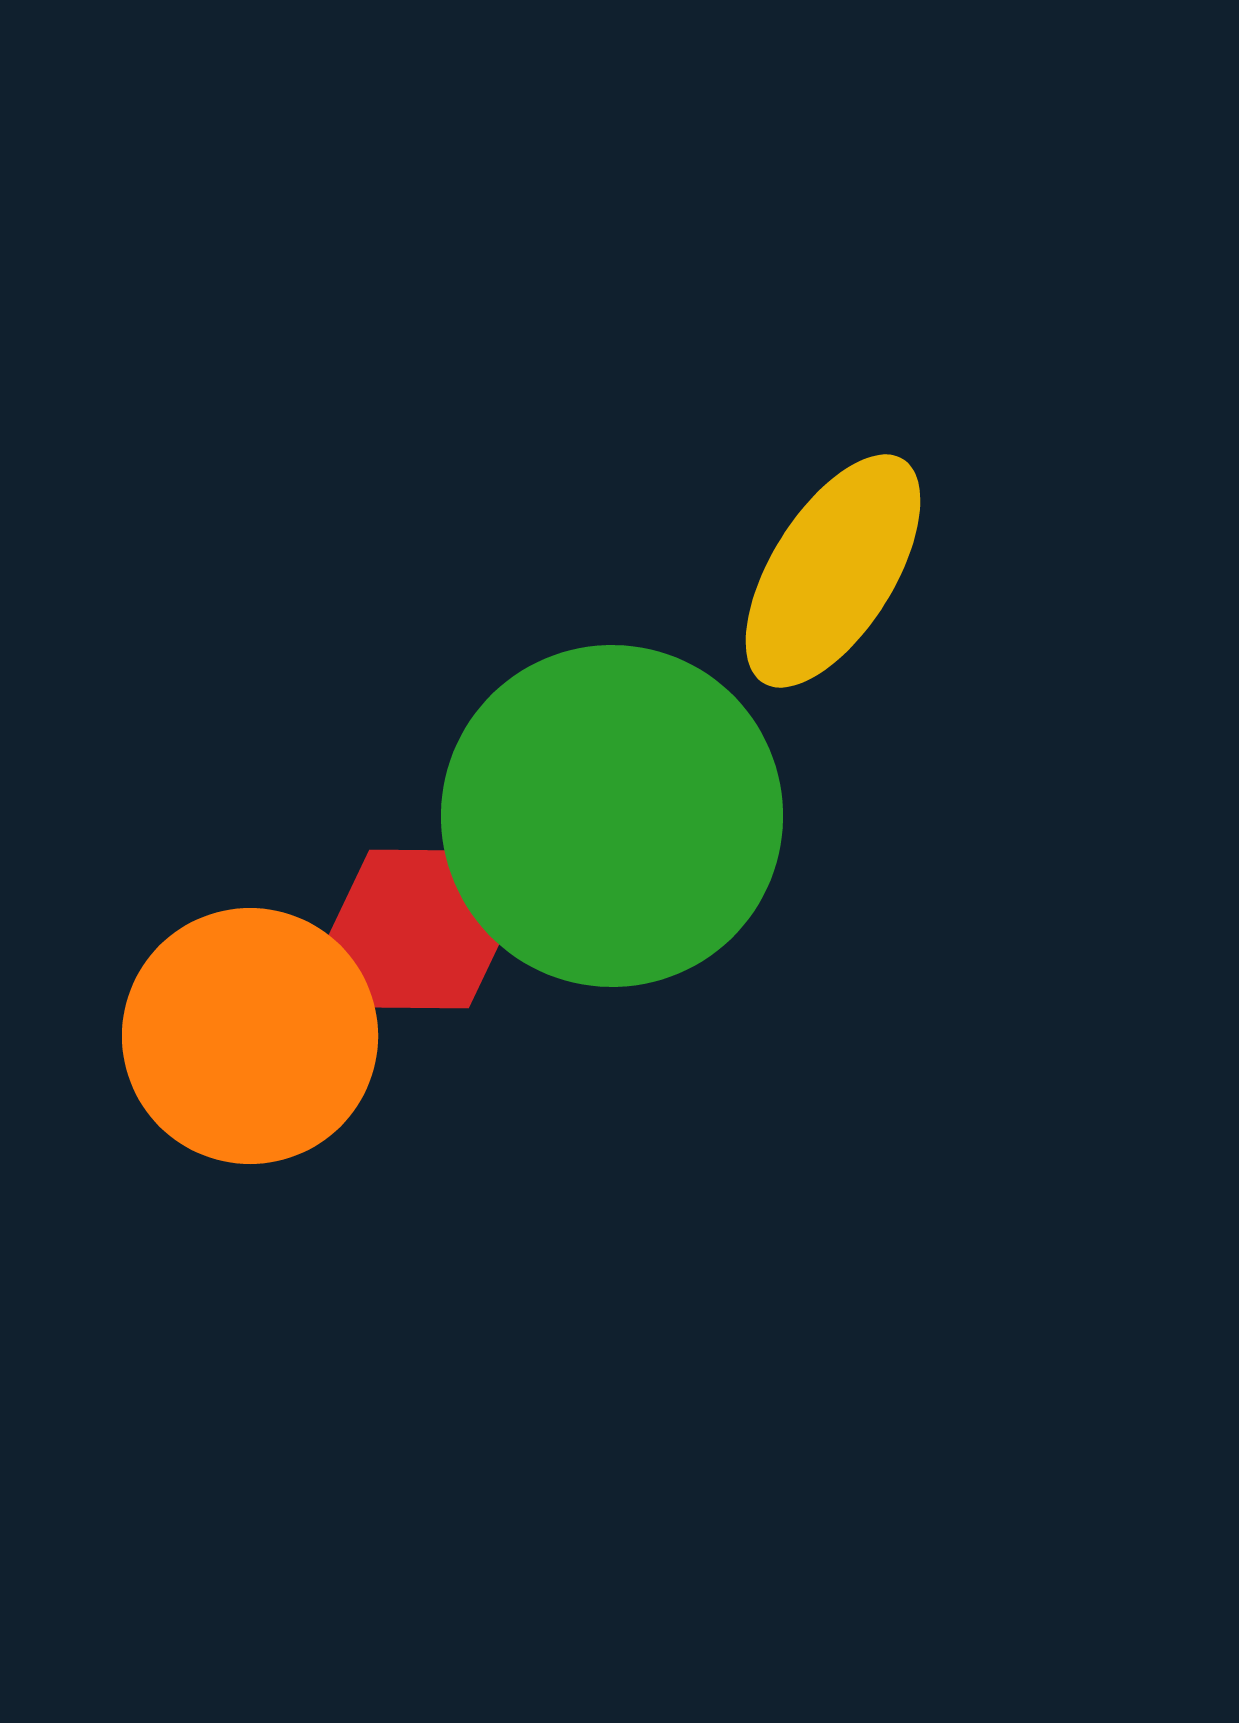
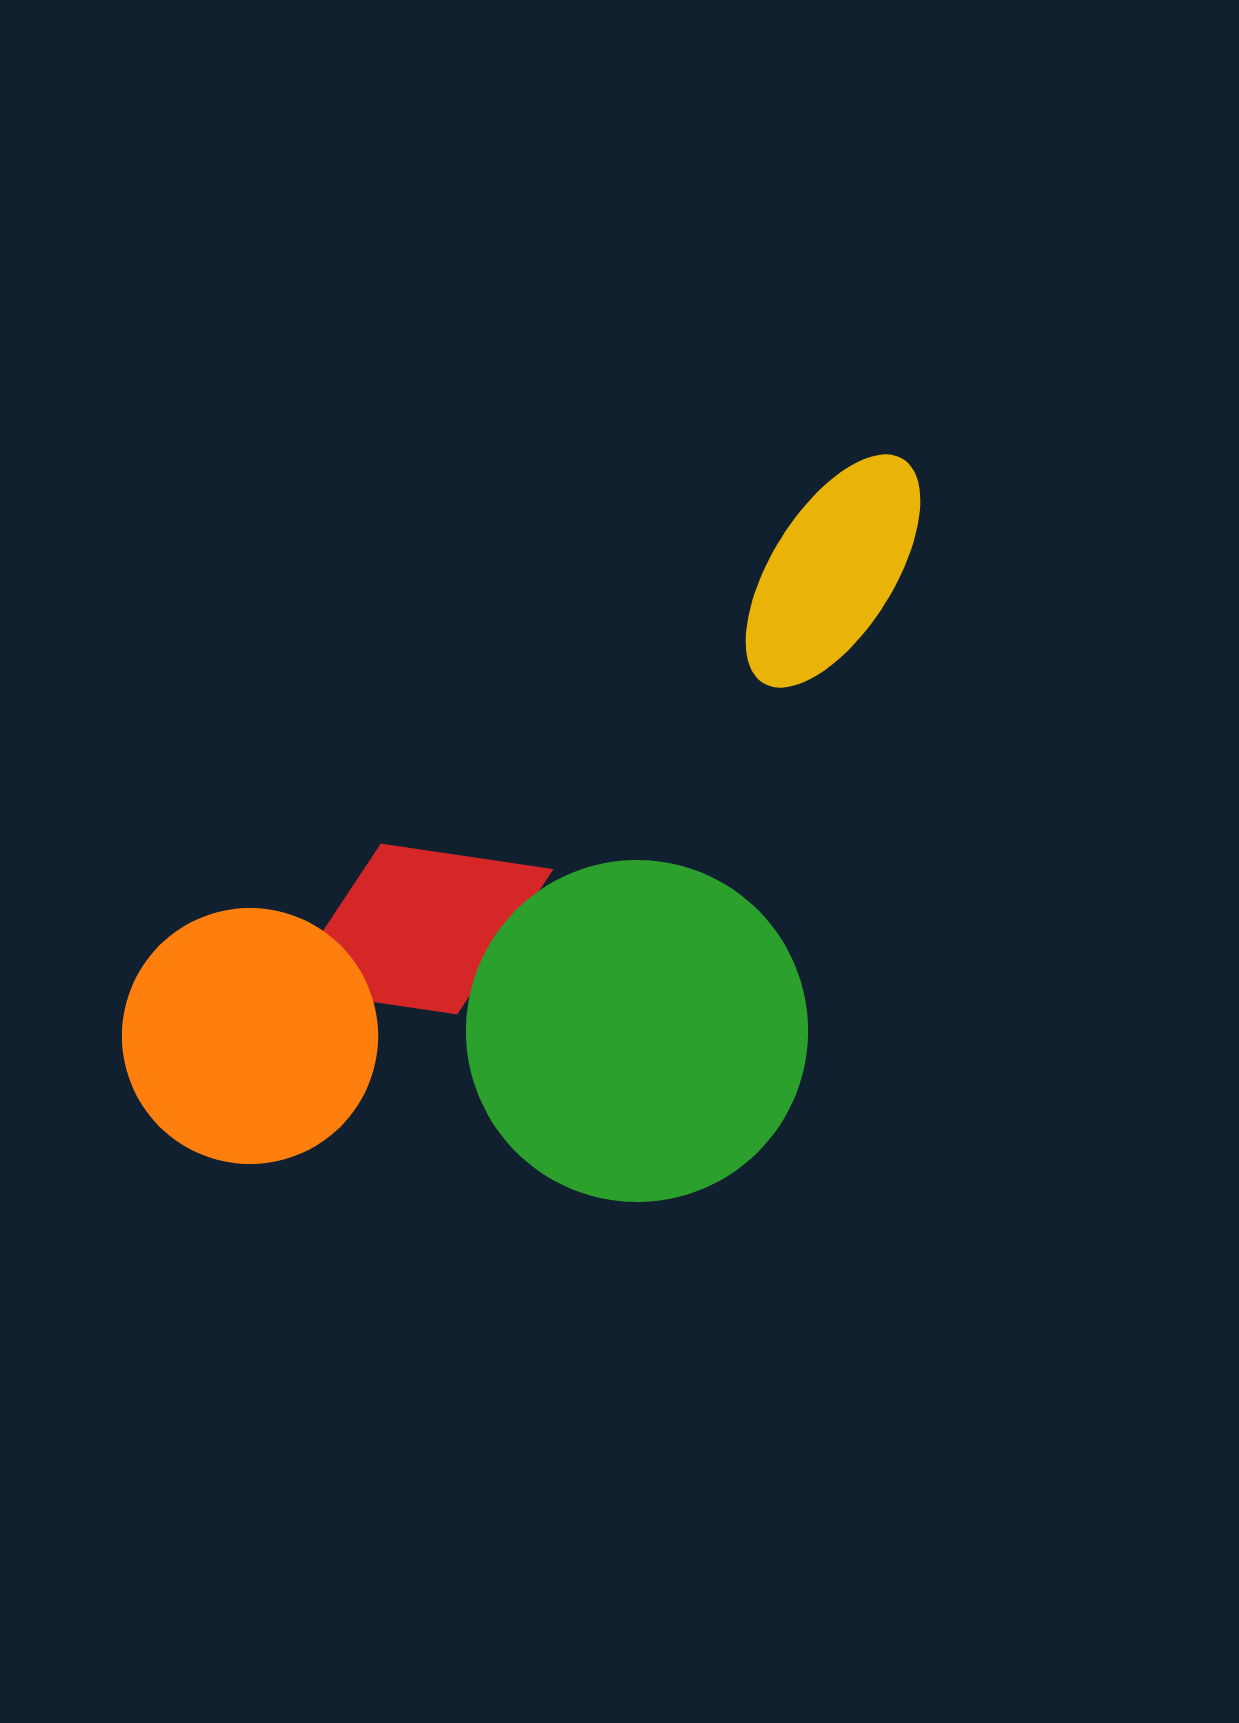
green circle: moved 25 px right, 215 px down
red diamond: rotated 8 degrees clockwise
